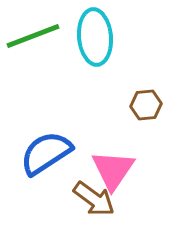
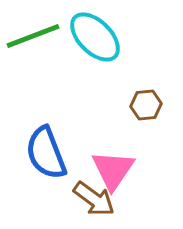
cyan ellipse: rotated 40 degrees counterclockwise
blue semicircle: rotated 78 degrees counterclockwise
